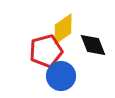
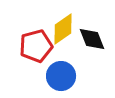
black diamond: moved 1 px left, 6 px up
red pentagon: moved 10 px left, 5 px up
